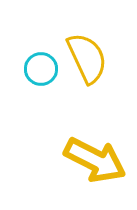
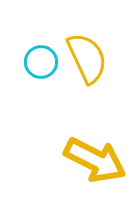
cyan circle: moved 7 px up
